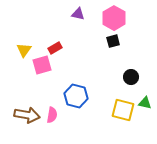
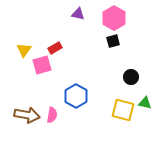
blue hexagon: rotated 15 degrees clockwise
